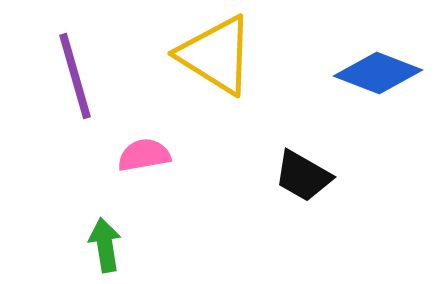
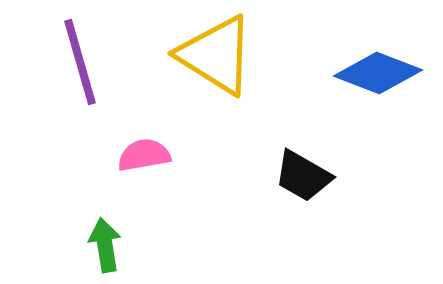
purple line: moved 5 px right, 14 px up
